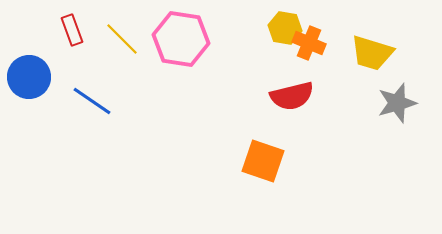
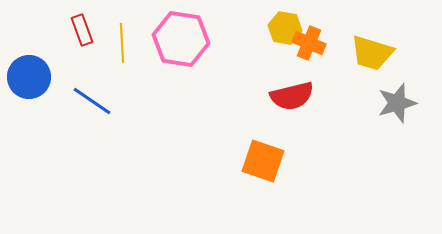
red rectangle: moved 10 px right
yellow line: moved 4 px down; rotated 42 degrees clockwise
